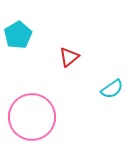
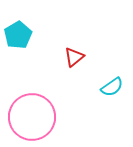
red triangle: moved 5 px right
cyan semicircle: moved 2 px up
